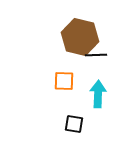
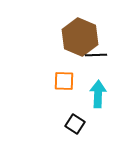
brown hexagon: rotated 9 degrees clockwise
black square: moved 1 px right; rotated 24 degrees clockwise
